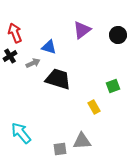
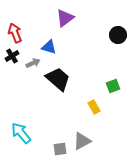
purple triangle: moved 17 px left, 12 px up
black cross: moved 2 px right
black trapezoid: rotated 24 degrees clockwise
gray triangle: rotated 24 degrees counterclockwise
